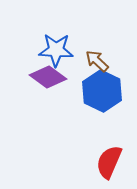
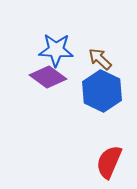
brown arrow: moved 3 px right, 2 px up
